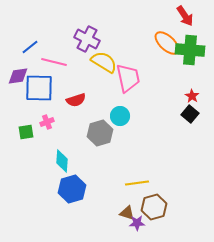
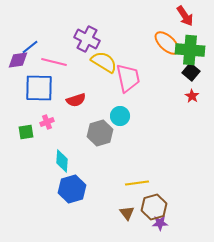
purple diamond: moved 16 px up
black square: moved 1 px right, 42 px up
brown triangle: rotated 35 degrees clockwise
purple star: moved 23 px right
